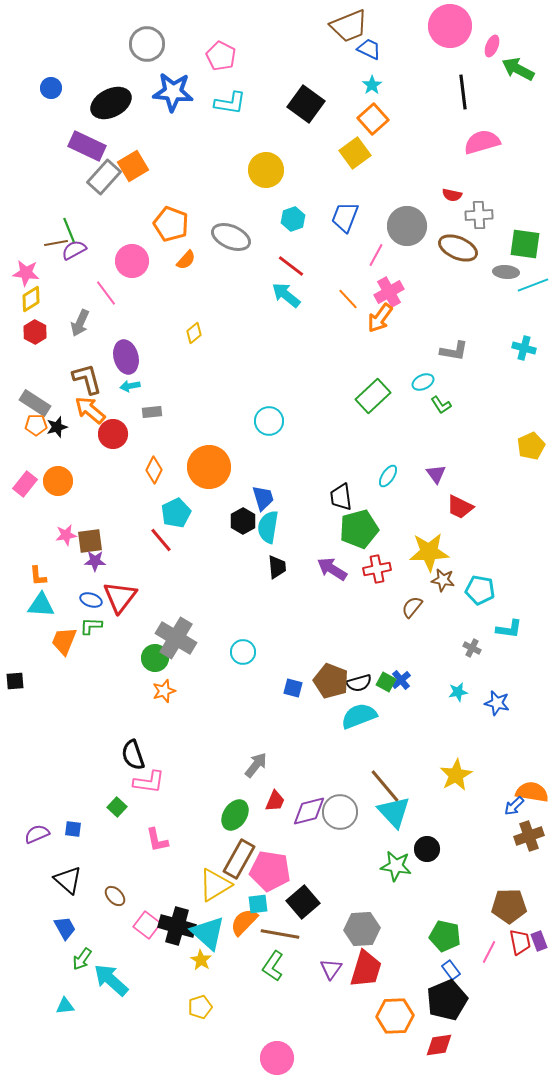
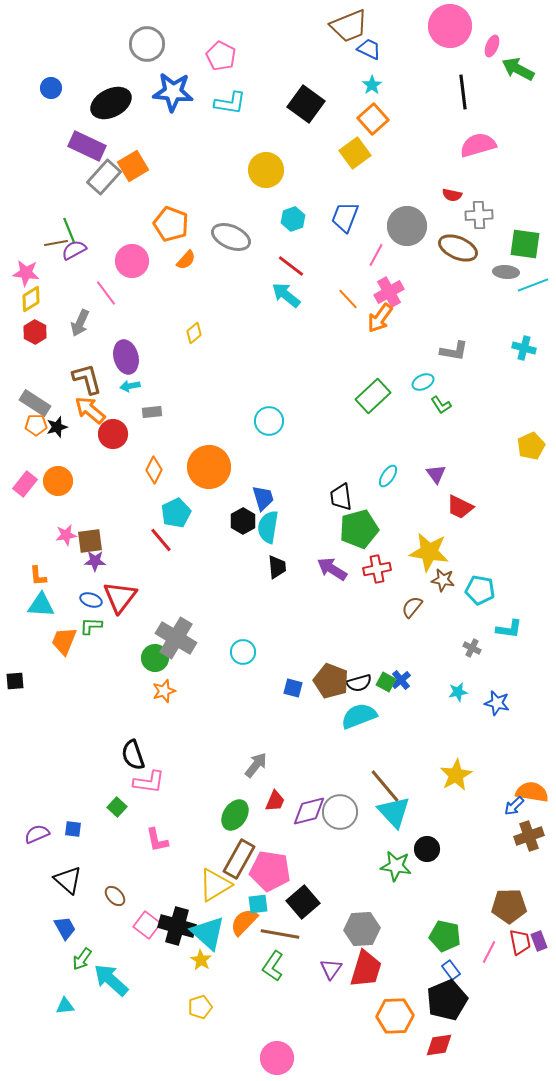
pink semicircle at (482, 142): moved 4 px left, 3 px down
yellow star at (429, 552): rotated 12 degrees clockwise
